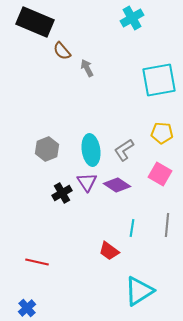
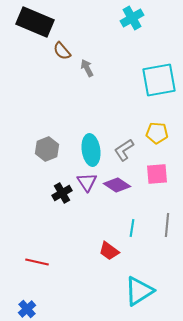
yellow pentagon: moved 5 px left
pink square: moved 3 px left; rotated 35 degrees counterclockwise
blue cross: moved 1 px down
